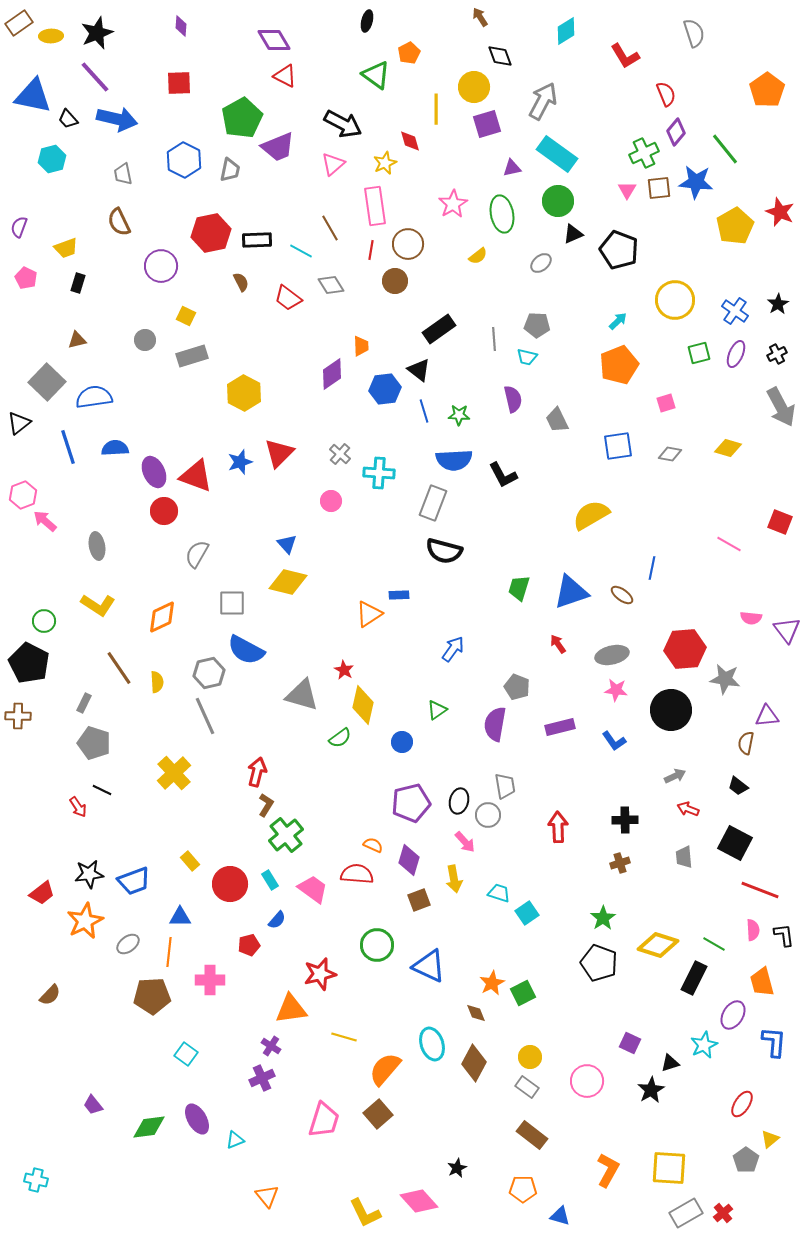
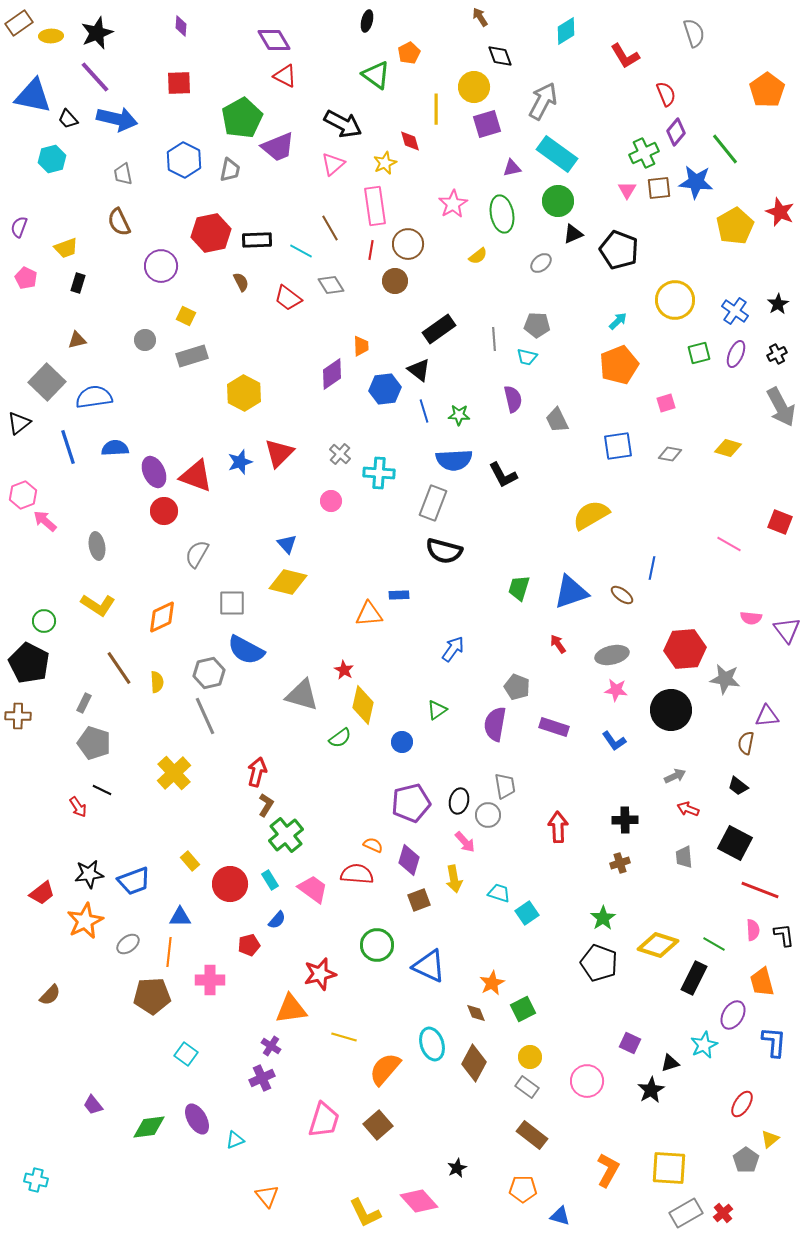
orange triangle at (369, 614): rotated 28 degrees clockwise
purple rectangle at (560, 727): moved 6 px left; rotated 32 degrees clockwise
green square at (523, 993): moved 16 px down
brown square at (378, 1114): moved 11 px down
